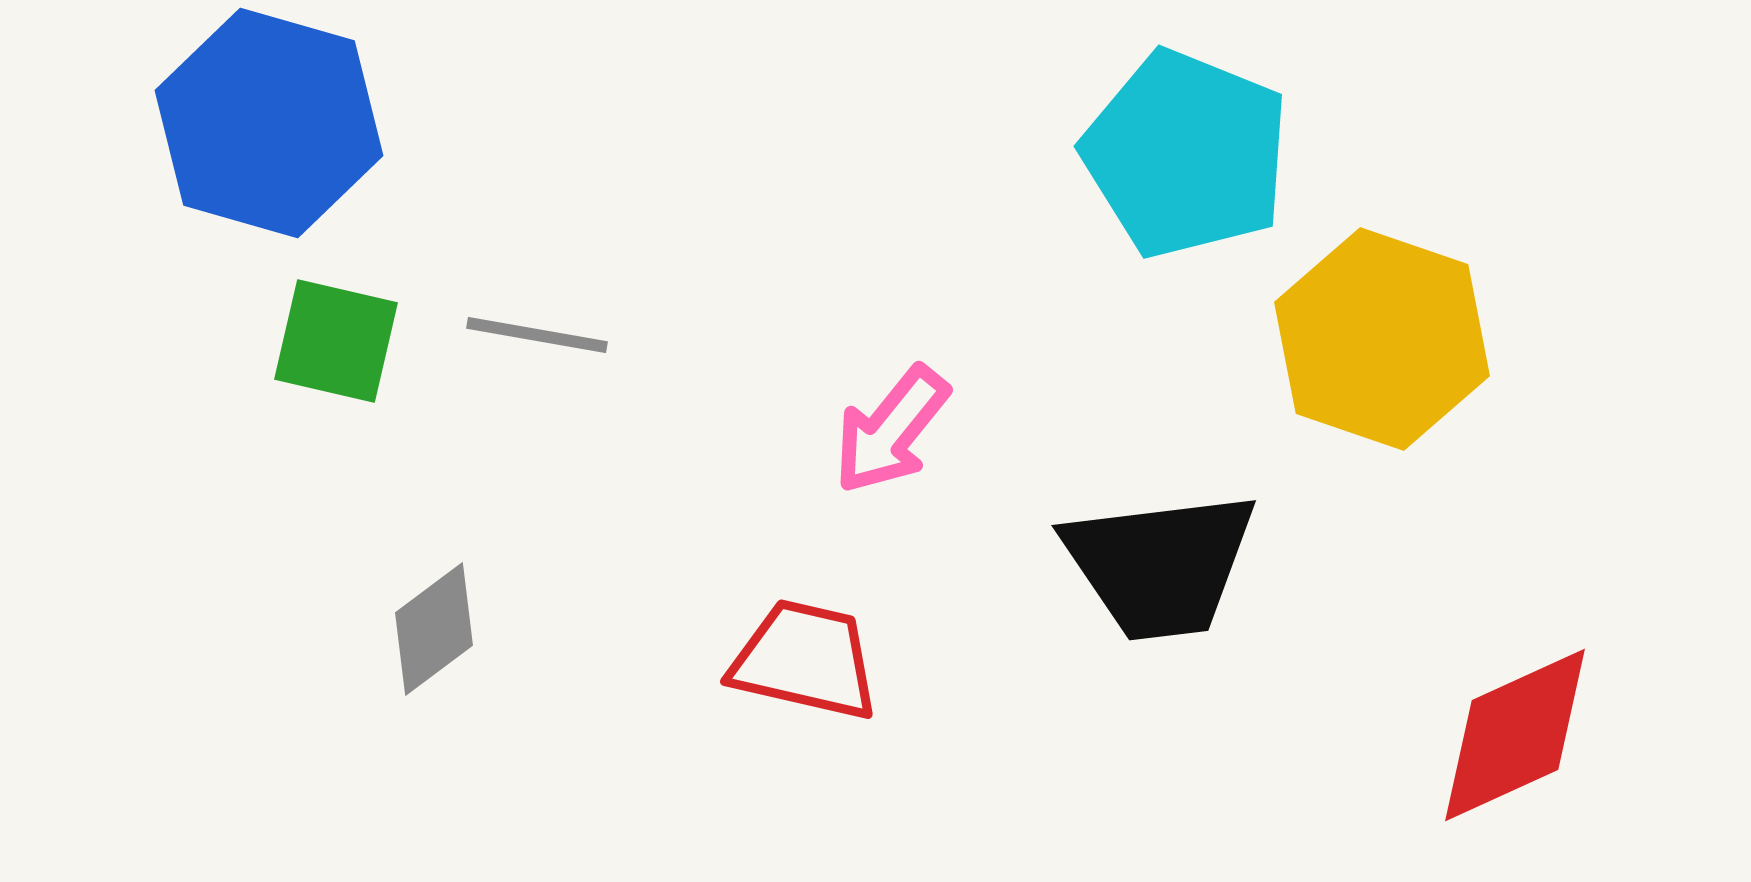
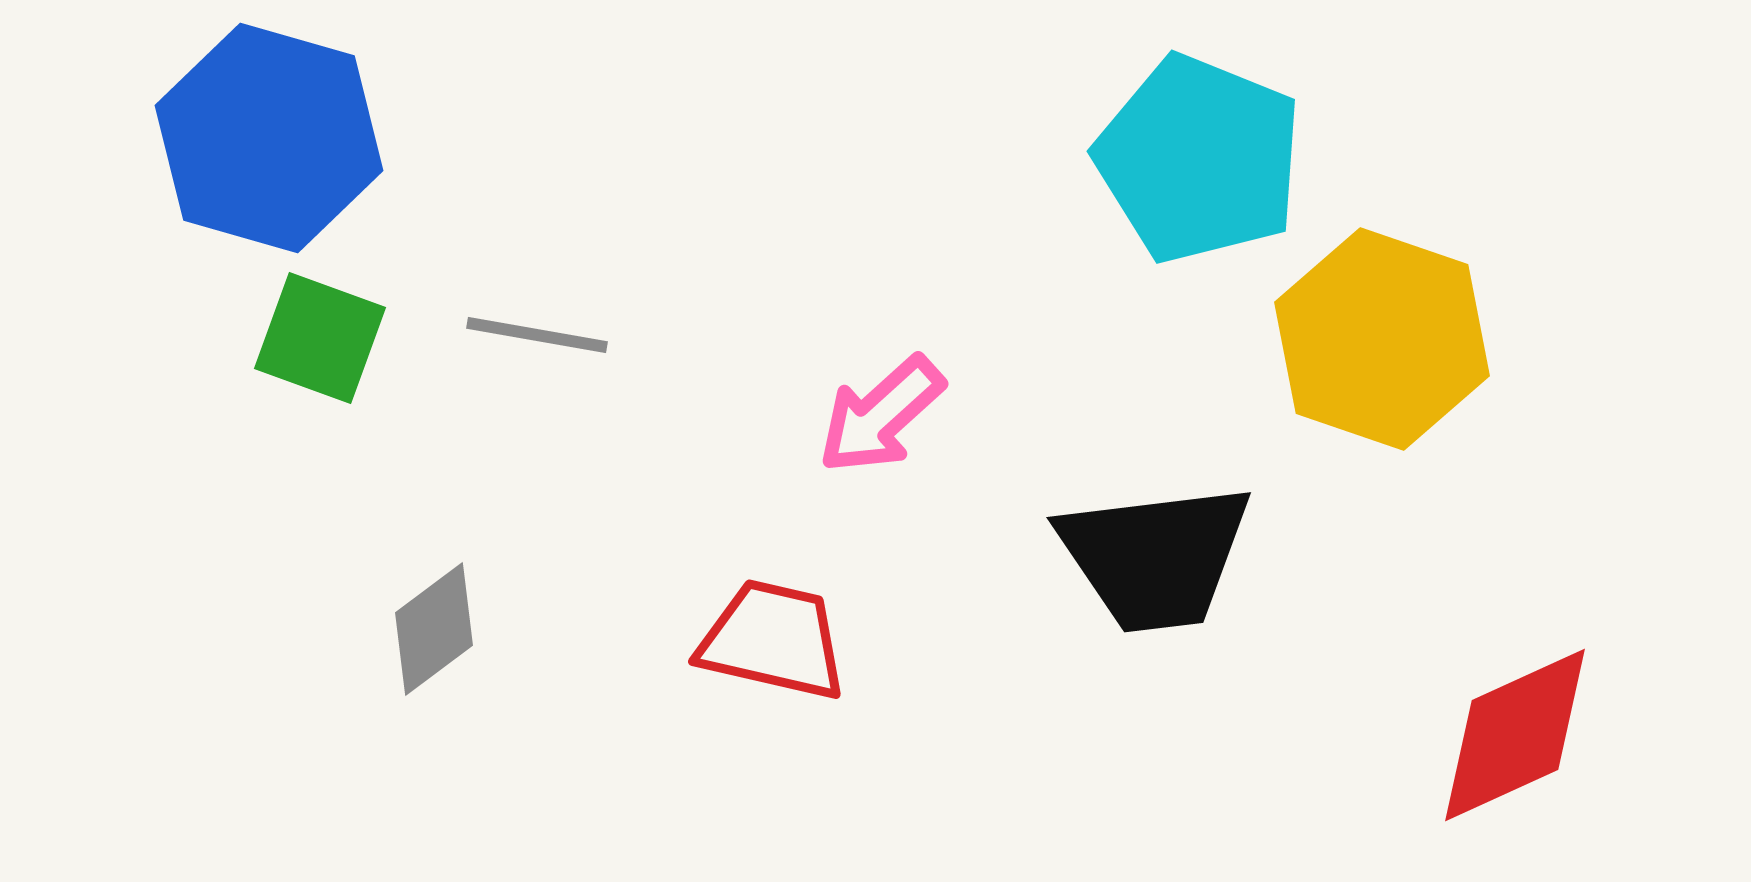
blue hexagon: moved 15 px down
cyan pentagon: moved 13 px right, 5 px down
green square: moved 16 px left, 3 px up; rotated 7 degrees clockwise
pink arrow: moved 10 px left, 15 px up; rotated 9 degrees clockwise
black trapezoid: moved 5 px left, 8 px up
red trapezoid: moved 32 px left, 20 px up
